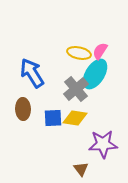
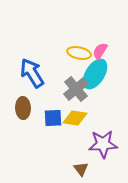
brown ellipse: moved 1 px up
